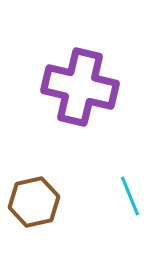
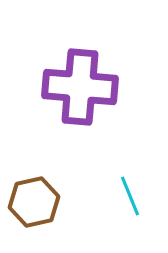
purple cross: rotated 8 degrees counterclockwise
